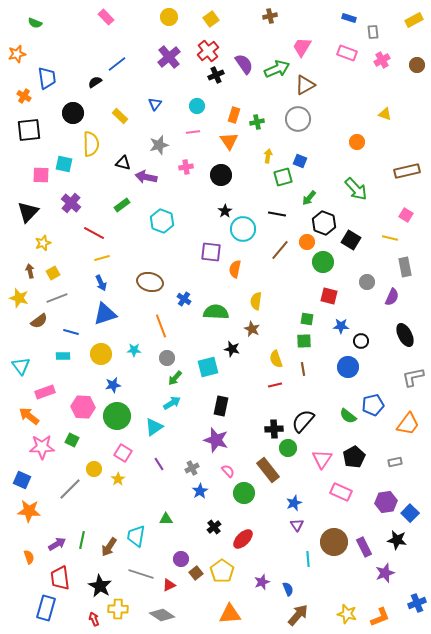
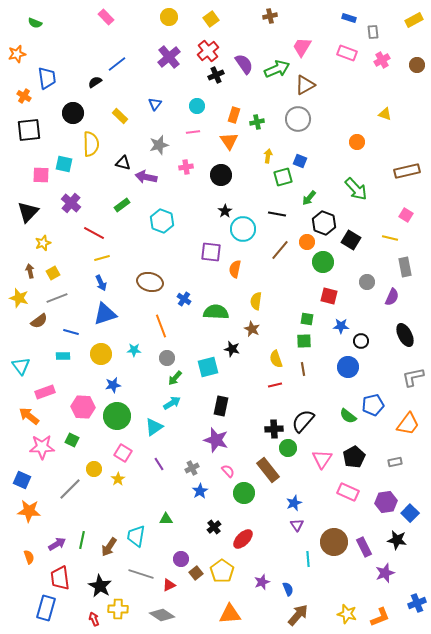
pink rectangle at (341, 492): moved 7 px right
